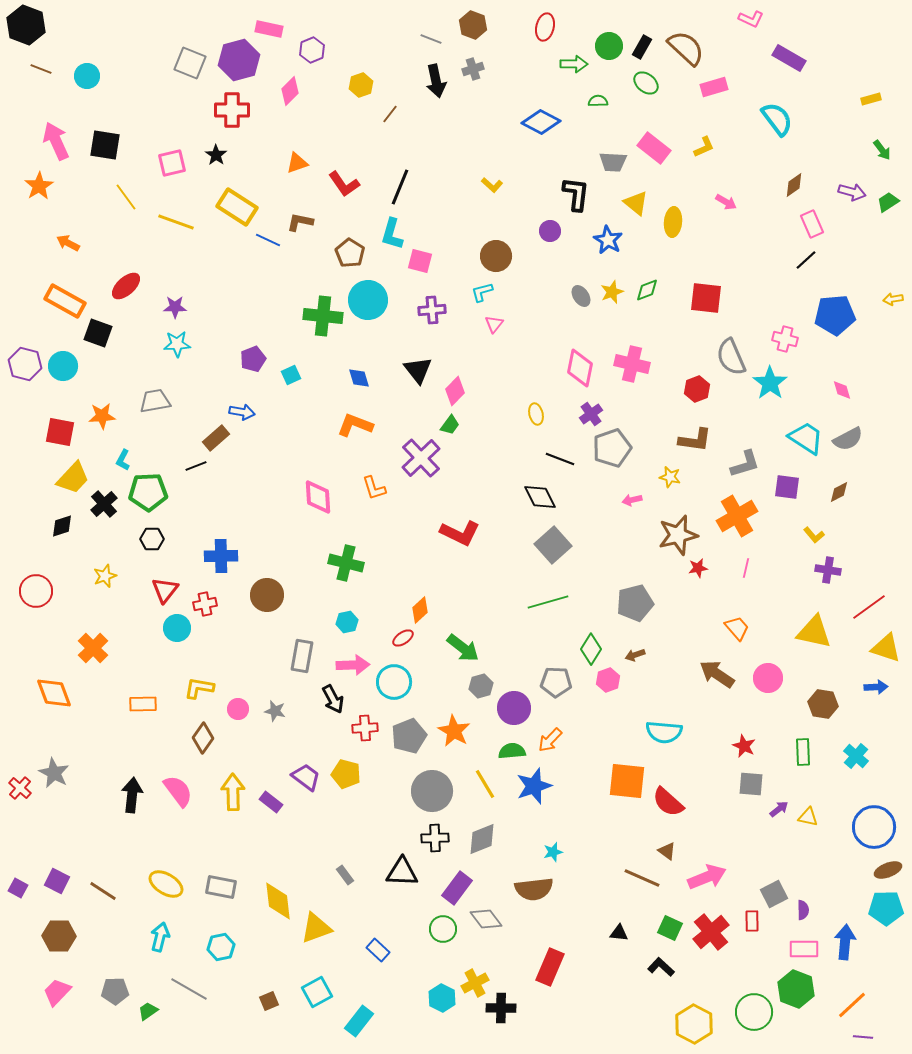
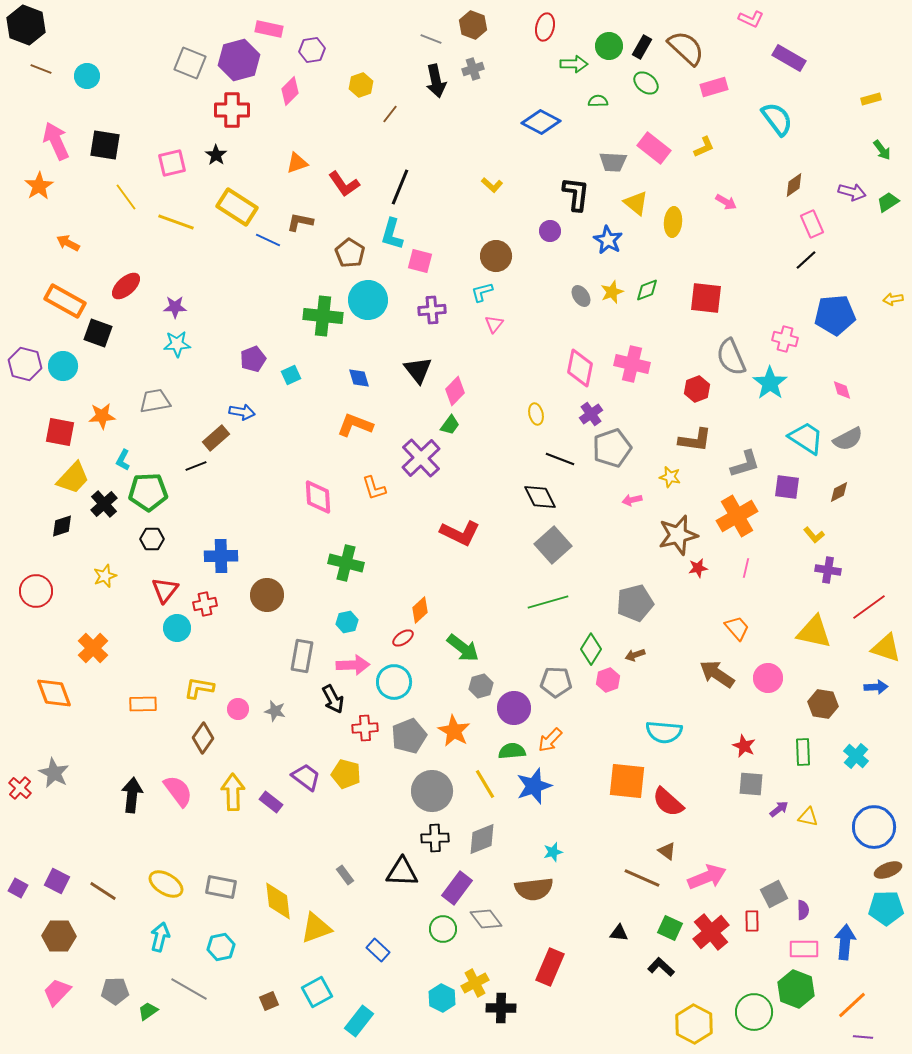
purple hexagon at (312, 50): rotated 15 degrees clockwise
